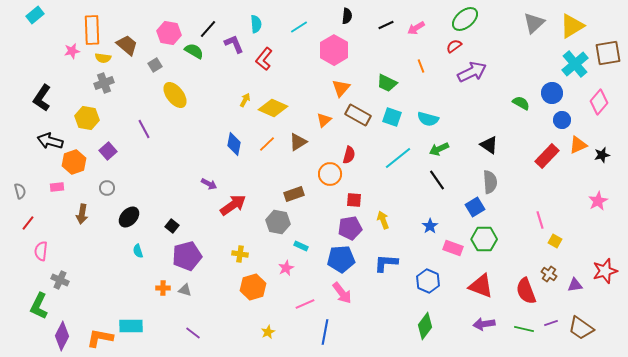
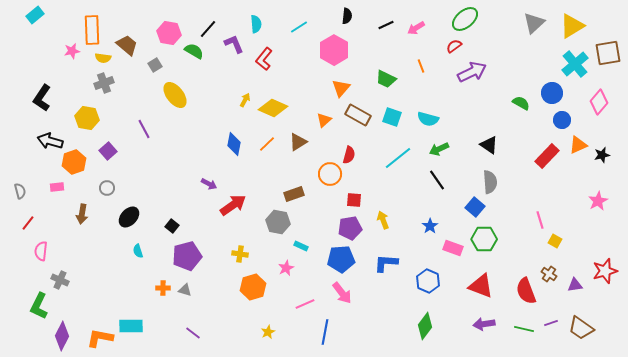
green trapezoid at (387, 83): moved 1 px left, 4 px up
blue square at (475, 207): rotated 18 degrees counterclockwise
